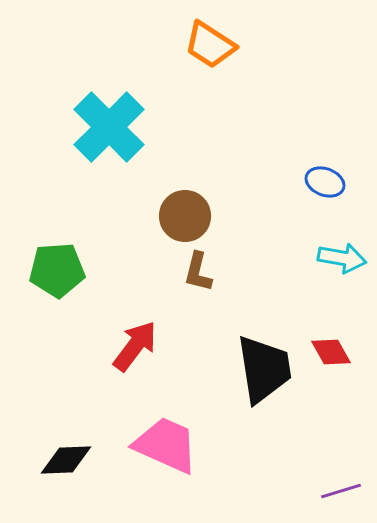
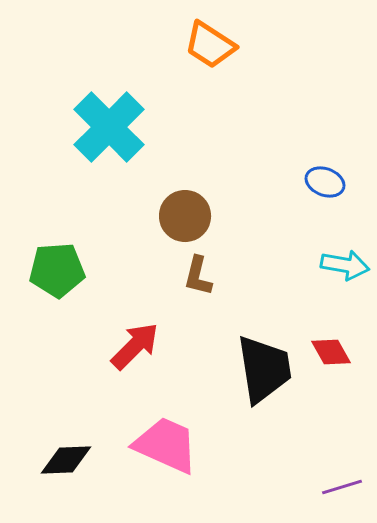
cyan arrow: moved 3 px right, 7 px down
brown L-shape: moved 4 px down
red arrow: rotated 8 degrees clockwise
purple line: moved 1 px right, 4 px up
